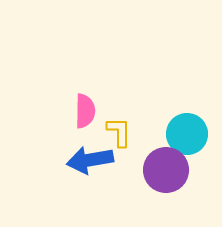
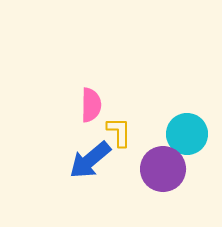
pink semicircle: moved 6 px right, 6 px up
blue arrow: rotated 30 degrees counterclockwise
purple circle: moved 3 px left, 1 px up
